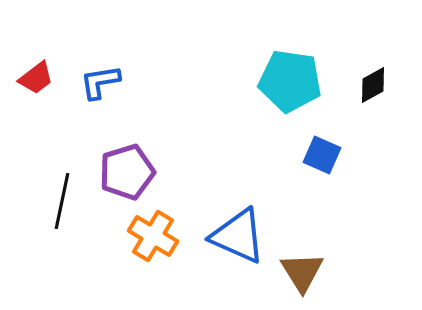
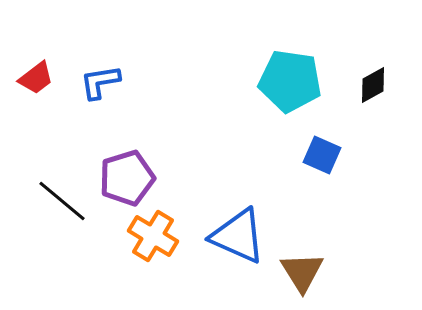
purple pentagon: moved 6 px down
black line: rotated 62 degrees counterclockwise
